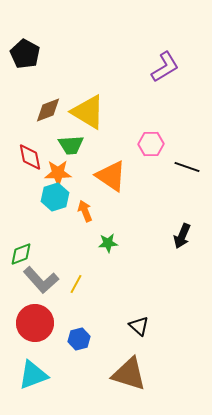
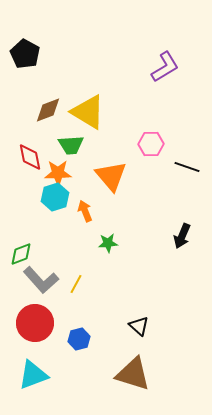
orange triangle: rotated 16 degrees clockwise
brown triangle: moved 4 px right
